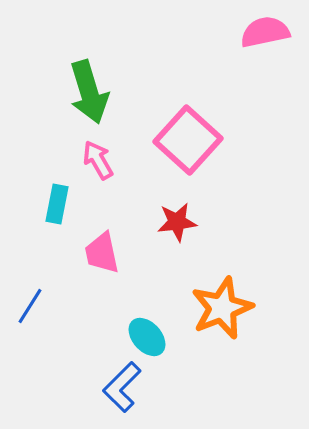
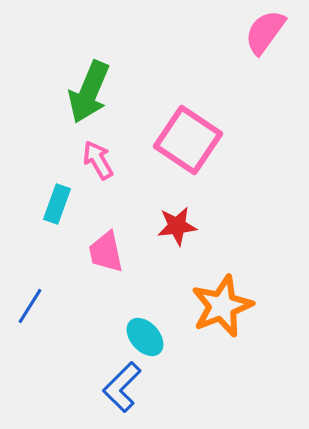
pink semicircle: rotated 42 degrees counterclockwise
green arrow: rotated 40 degrees clockwise
pink square: rotated 8 degrees counterclockwise
cyan rectangle: rotated 9 degrees clockwise
red star: moved 4 px down
pink trapezoid: moved 4 px right, 1 px up
orange star: moved 2 px up
cyan ellipse: moved 2 px left
